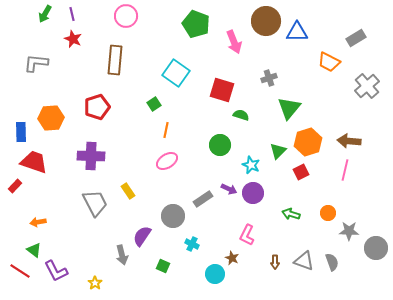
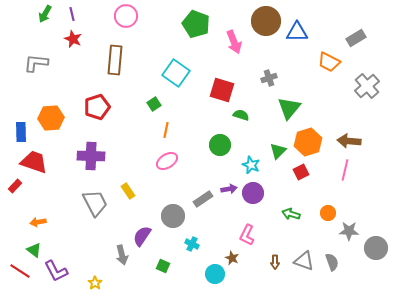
purple arrow at (229, 189): rotated 35 degrees counterclockwise
